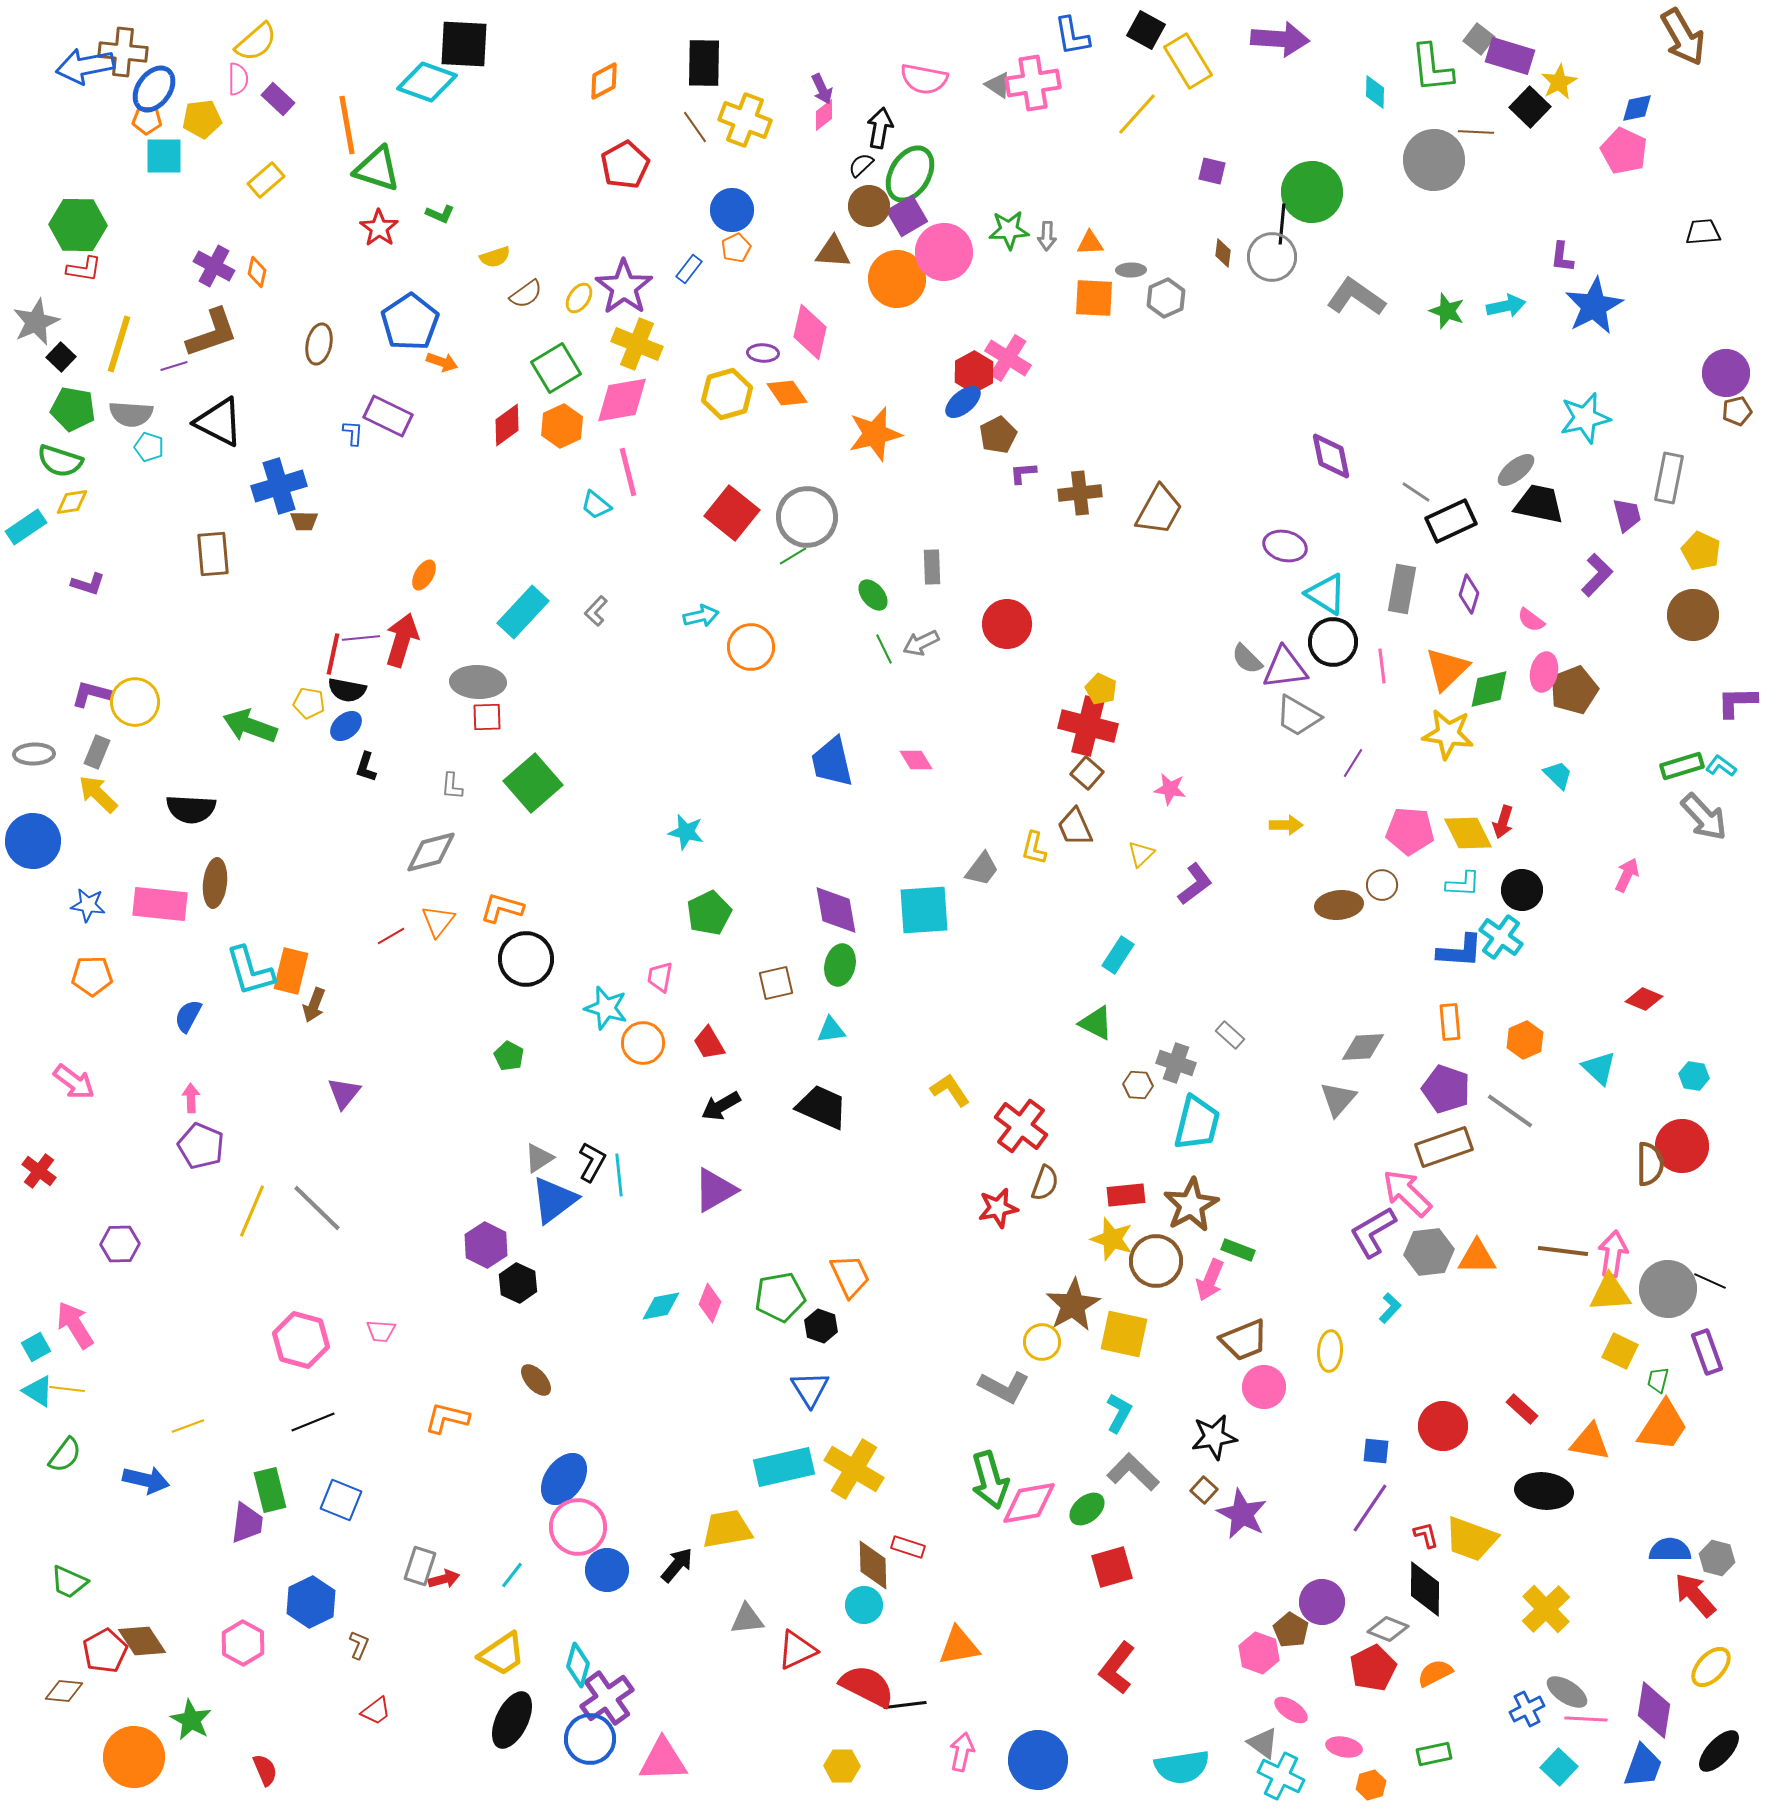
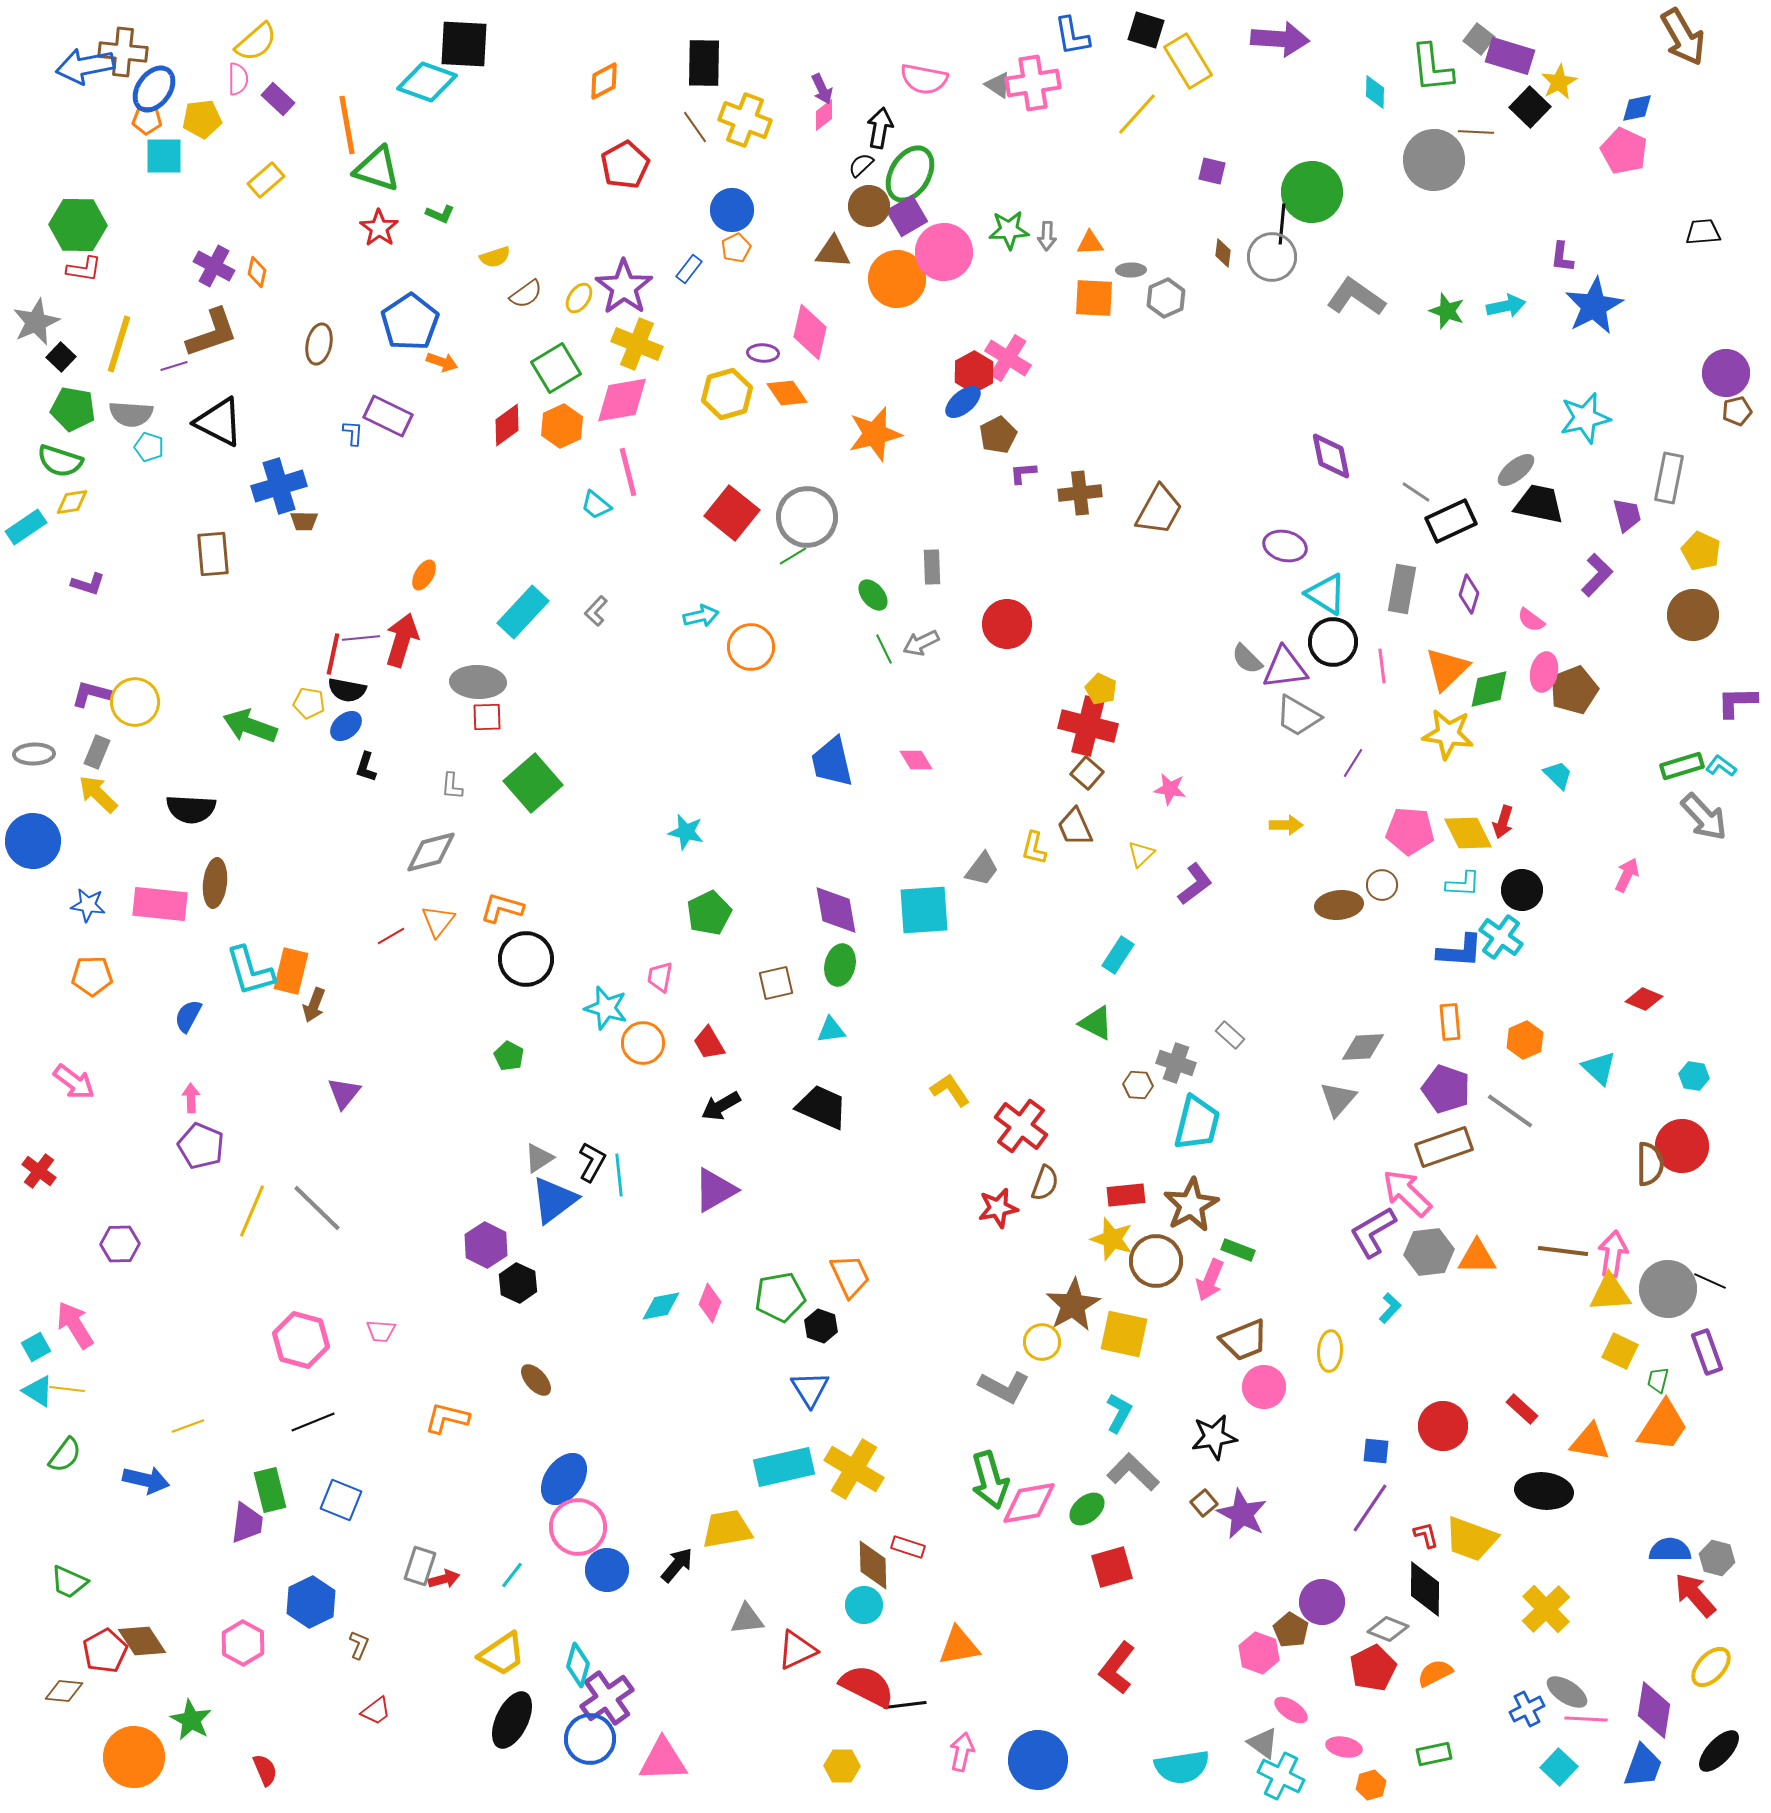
black square at (1146, 30): rotated 12 degrees counterclockwise
brown square at (1204, 1490): moved 13 px down; rotated 8 degrees clockwise
